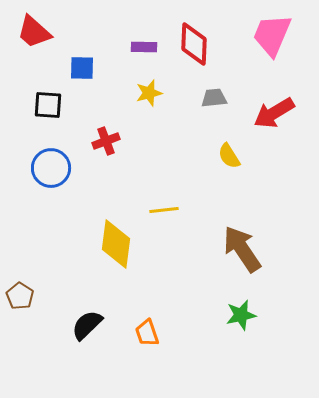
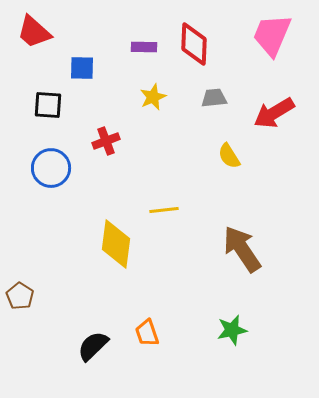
yellow star: moved 4 px right, 4 px down; rotated 8 degrees counterclockwise
green star: moved 9 px left, 15 px down
black semicircle: moved 6 px right, 21 px down
